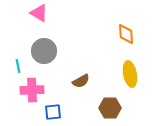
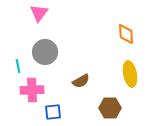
pink triangle: rotated 36 degrees clockwise
gray circle: moved 1 px right, 1 px down
